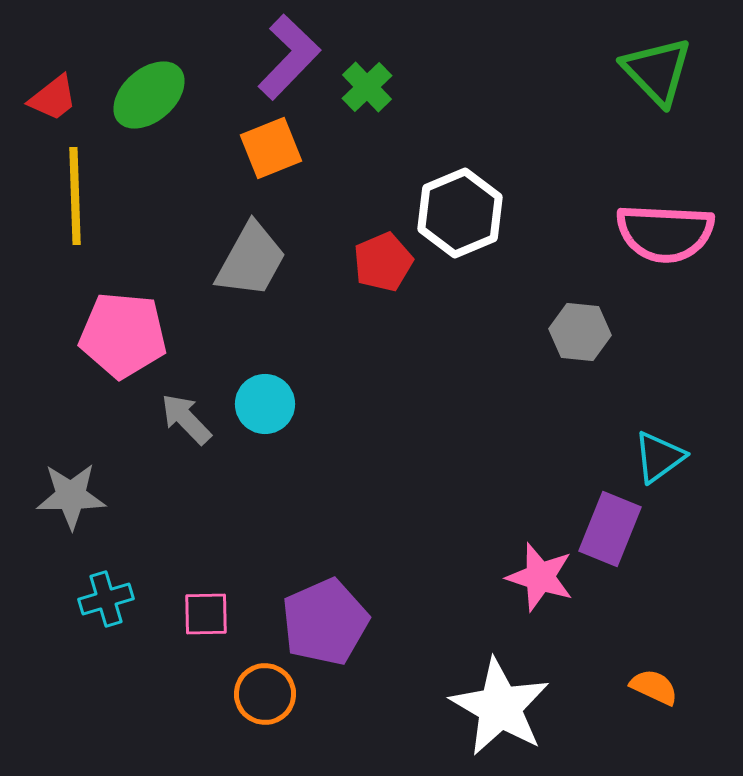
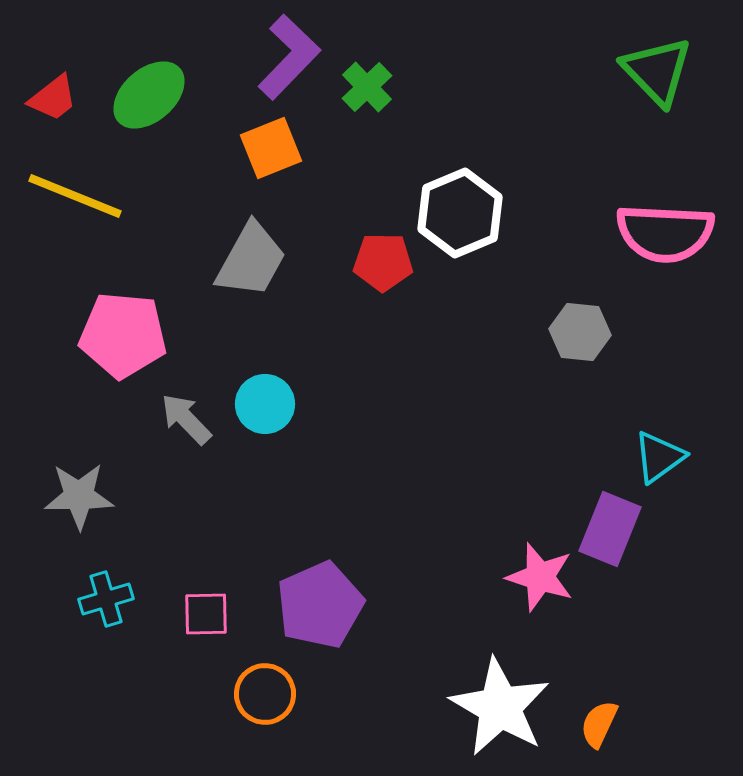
yellow line: rotated 66 degrees counterclockwise
red pentagon: rotated 24 degrees clockwise
gray star: moved 8 px right
purple pentagon: moved 5 px left, 17 px up
orange semicircle: moved 55 px left, 37 px down; rotated 90 degrees counterclockwise
